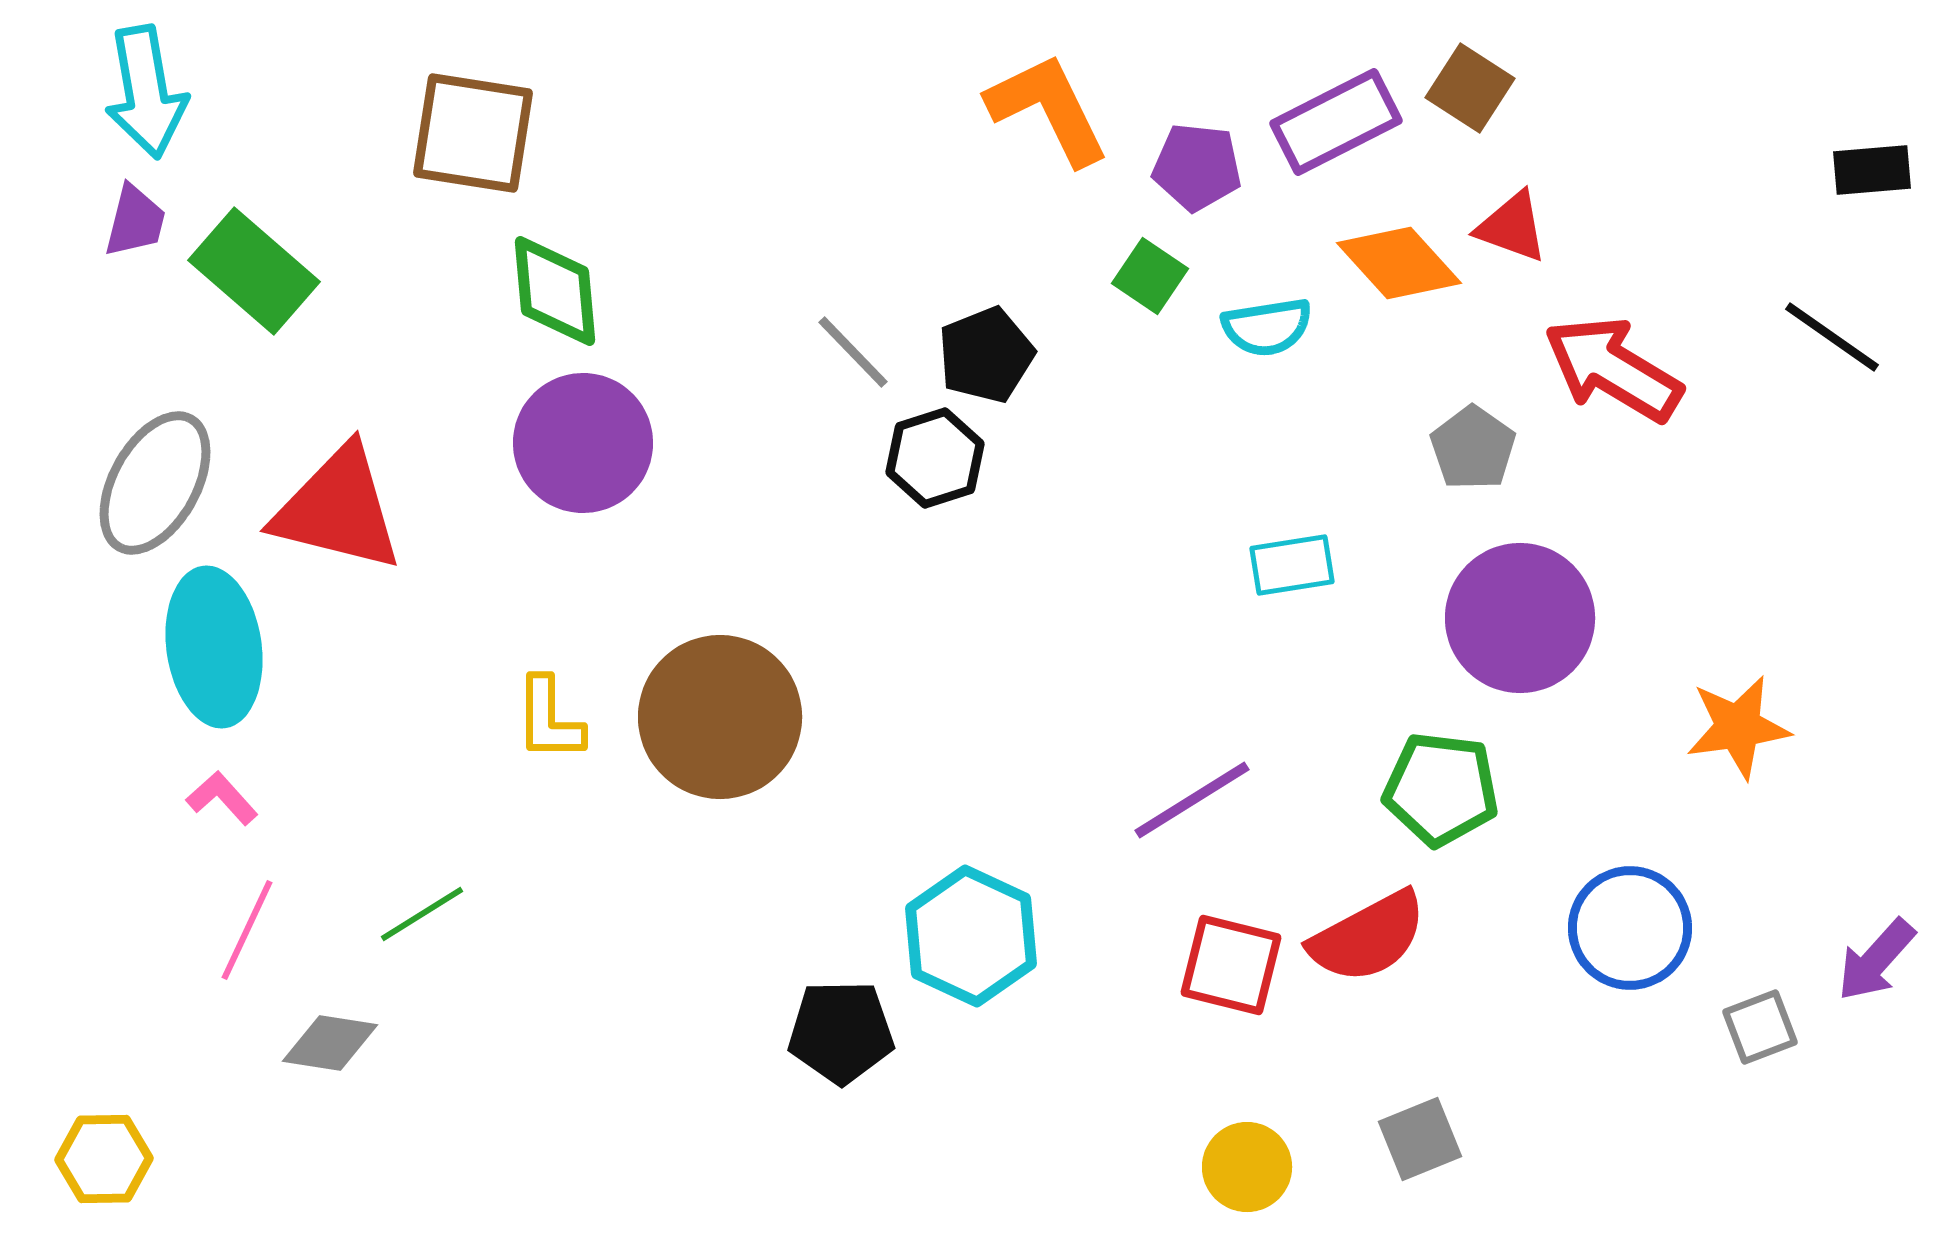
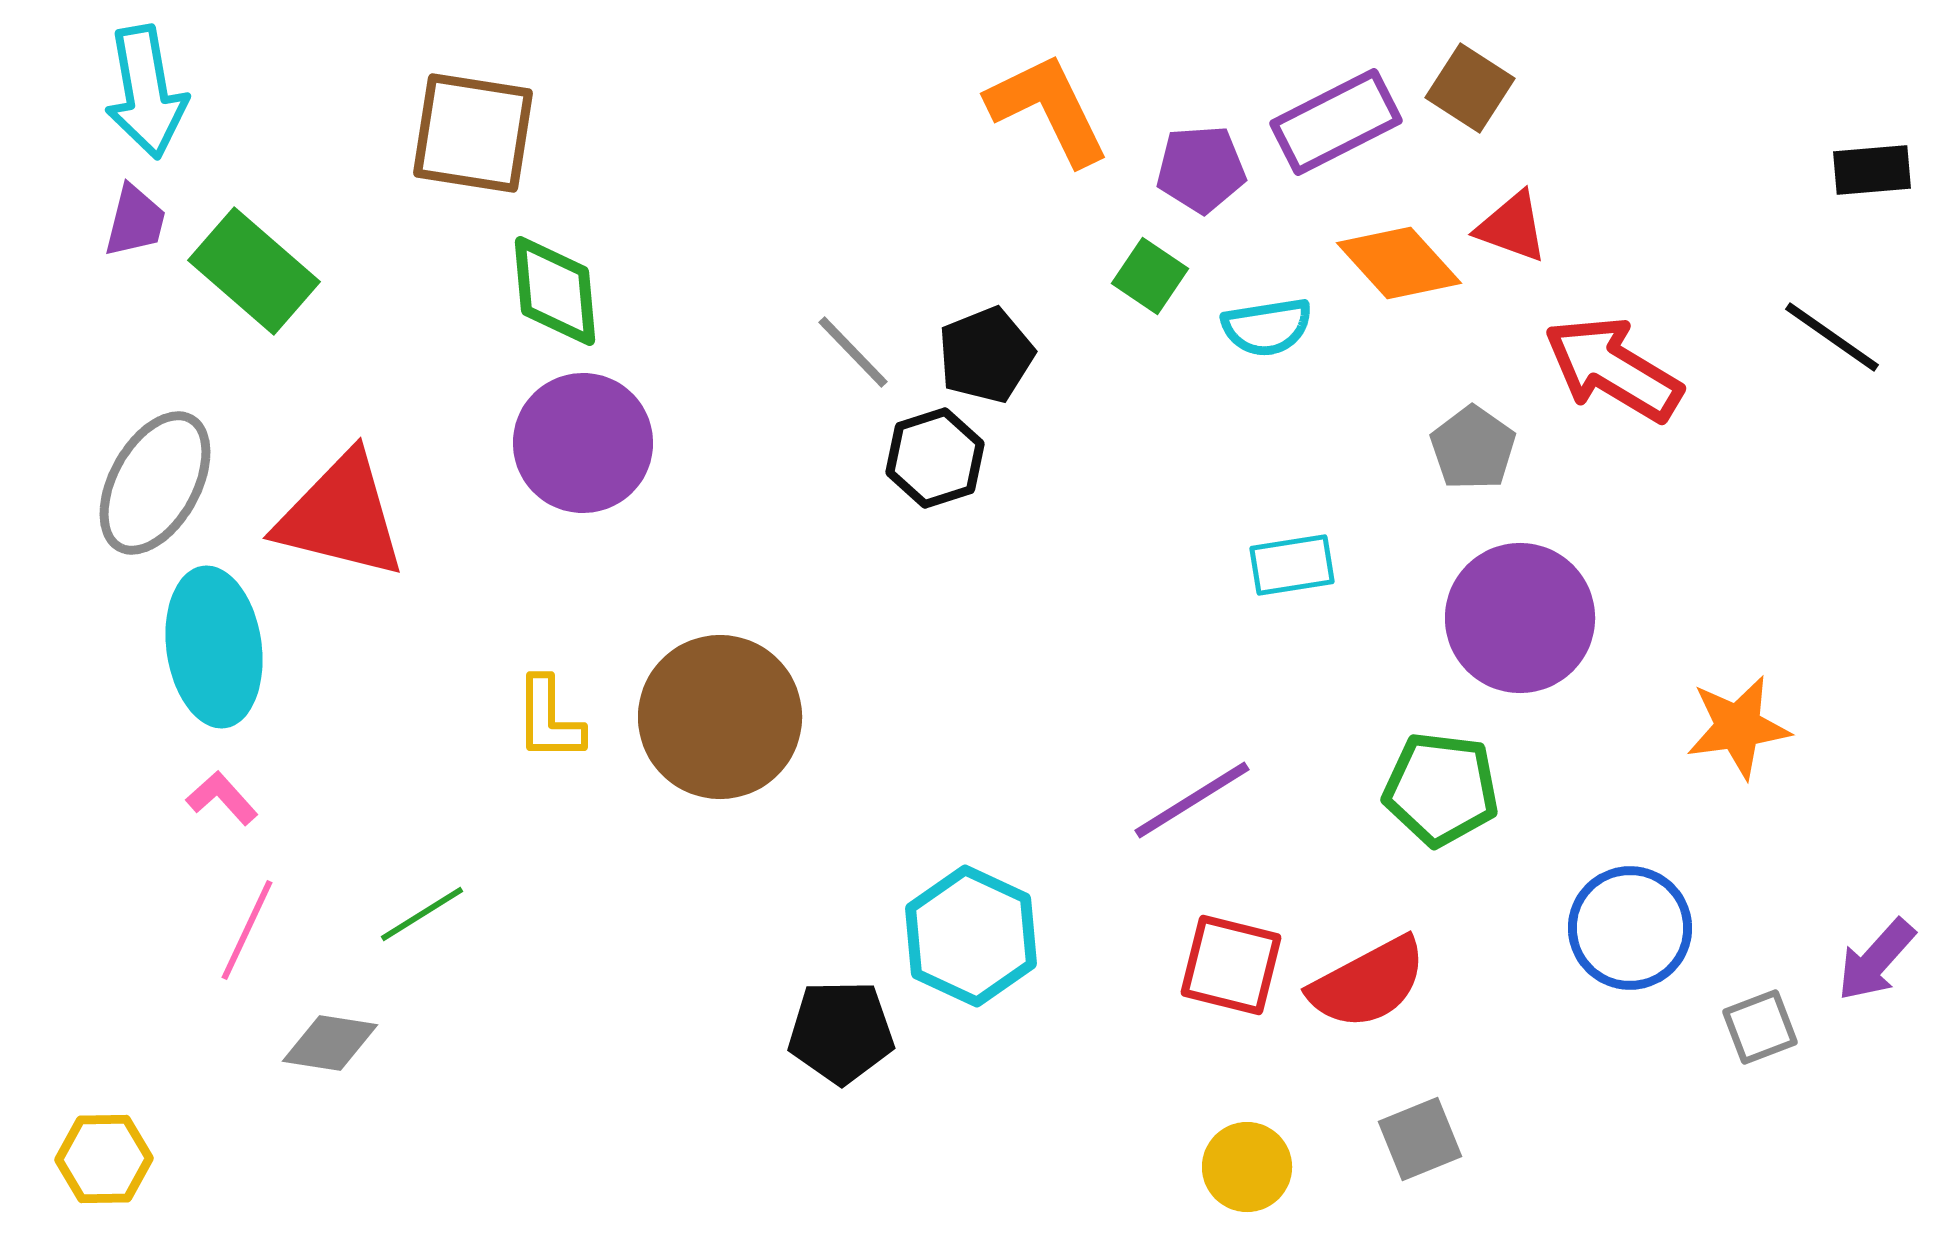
purple pentagon at (1197, 167): moved 4 px right, 2 px down; rotated 10 degrees counterclockwise
red triangle at (338, 509): moved 3 px right, 7 px down
red semicircle at (1368, 937): moved 46 px down
